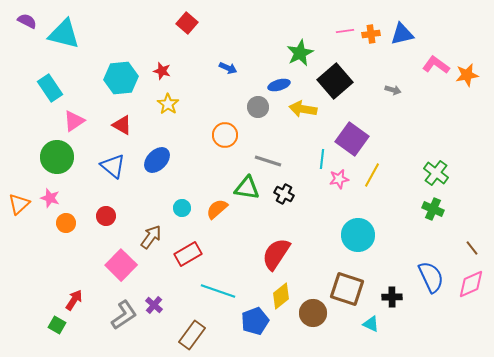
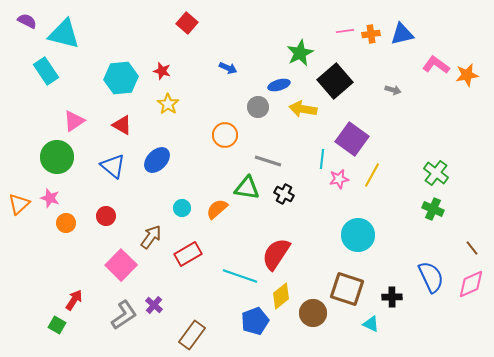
cyan rectangle at (50, 88): moved 4 px left, 17 px up
cyan line at (218, 291): moved 22 px right, 15 px up
